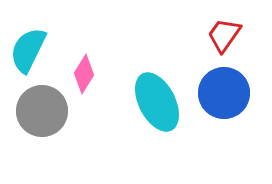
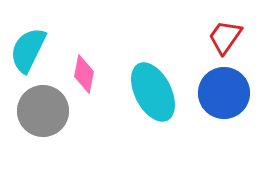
red trapezoid: moved 1 px right, 2 px down
pink diamond: rotated 21 degrees counterclockwise
cyan ellipse: moved 4 px left, 10 px up
gray circle: moved 1 px right
